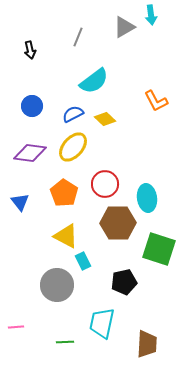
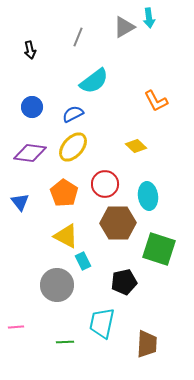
cyan arrow: moved 2 px left, 3 px down
blue circle: moved 1 px down
yellow diamond: moved 31 px right, 27 px down
cyan ellipse: moved 1 px right, 2 px up
